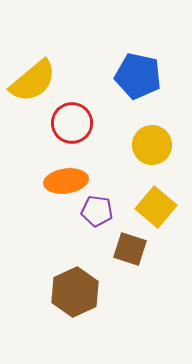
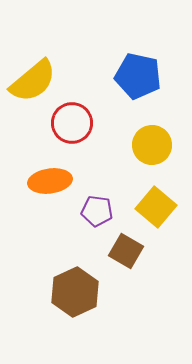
orange ellipse: moved 16 px left
brown square: moved 4 px left, 2 px down; rotated 12 degrees clockwise
